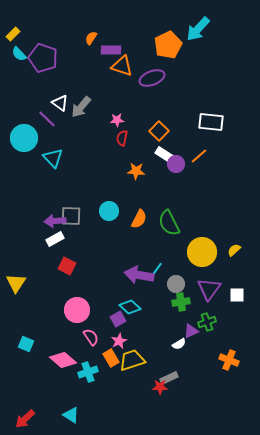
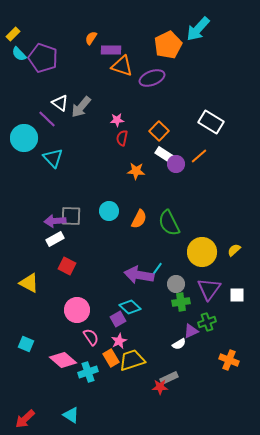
white rectangle at (211, 122): rotated 25 degrees clockwise
yellow triangle at (16, 283): moved 13 px right; rotated 35 degrees counterclockwise
